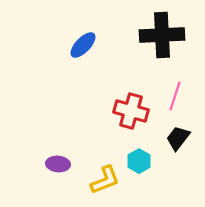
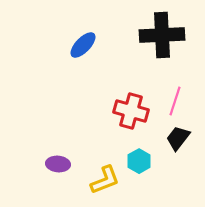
pink line: moved 5 px down
